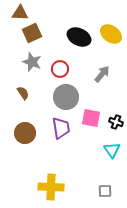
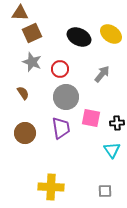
black cross: moved 1 px right, 1 px down; rotated 24 degrees counterclockwise
